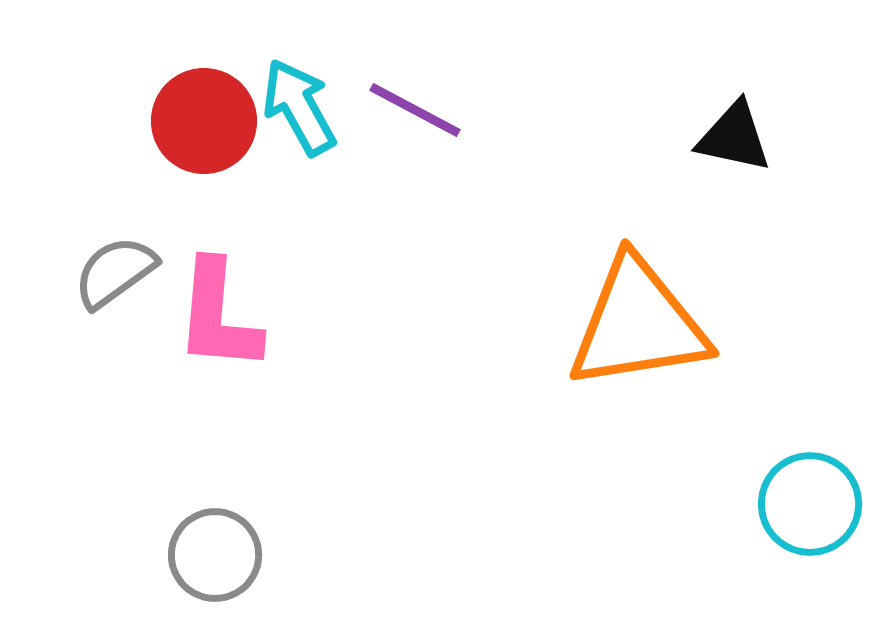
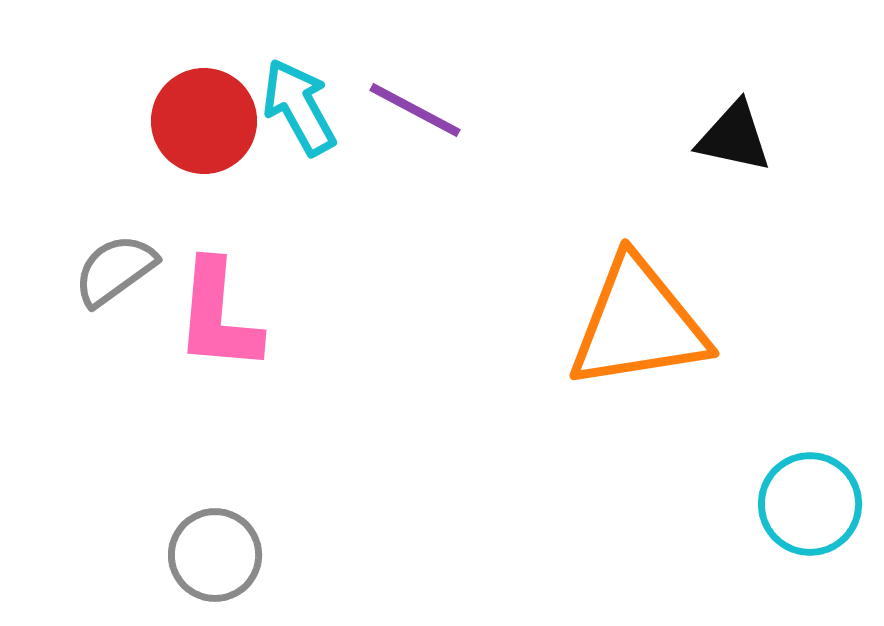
gray semicircle: moved 2 px up
